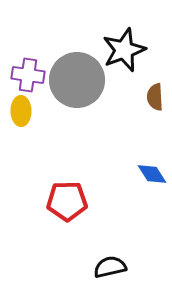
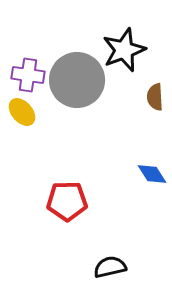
yellow ellipse: moved 1 px right, 1 px down; rotated 40 degrees counterclockwise
